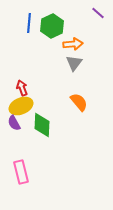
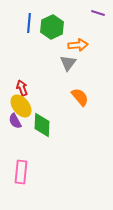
purple line: rotated 24 degrees counterclockwise
green hexagon: moved 1 px down
orange arrow: moved 5 px right, 1 px down
gray triangle: moved 6 px left
orange semicircle: moved 1 px right, 5 px up
yellow ellipse: rotated 75 degrees clockwise
purple semicircle: moved 1 px right, 2 px up
pink rectangle: rotated 20 degrees clockwise
